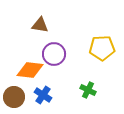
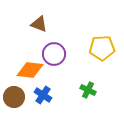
brown triangle: moved 1 px left, 1 px up; rotated 12 degrees clockwise
